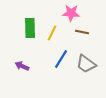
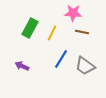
pink star: moved 2 px right
green rectangle: rotated 30 degrees clockwise
gray trapezoid: moved 1 px left, 2 px down
